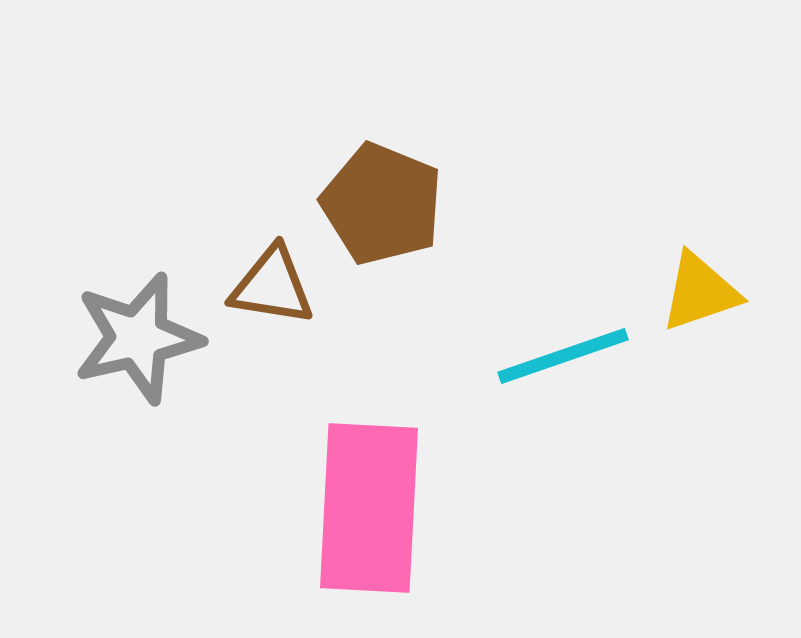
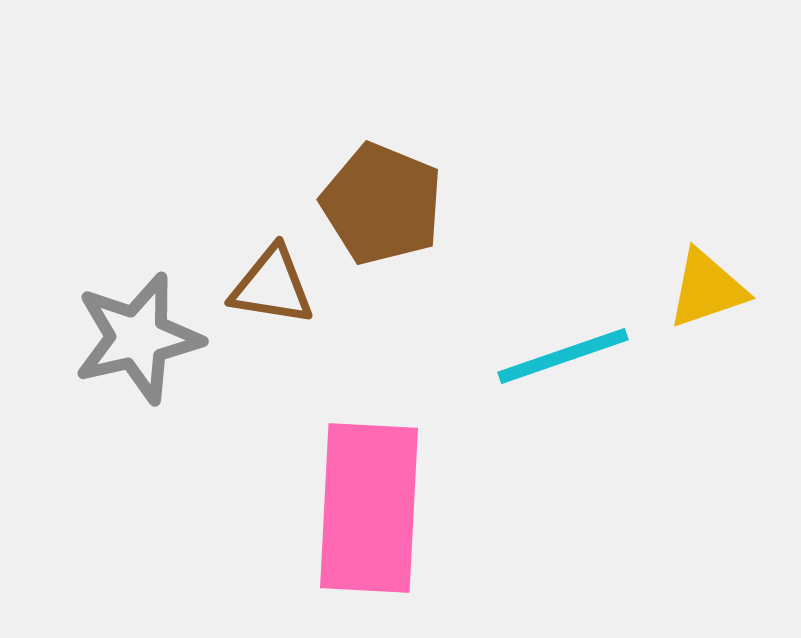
yellow triangle: moved 7 px right, 3 px up
